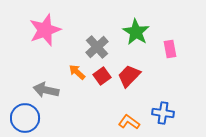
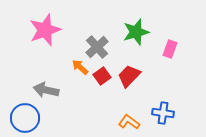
green star: rotated 24 degrees clockwise
pink rectangle: rotated 30 degrees clockwise
orange arrow: moved 3 px right, 5 px up
